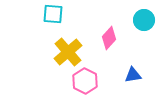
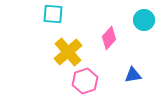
pink hexagon: rotated 15 degrees clockwise
